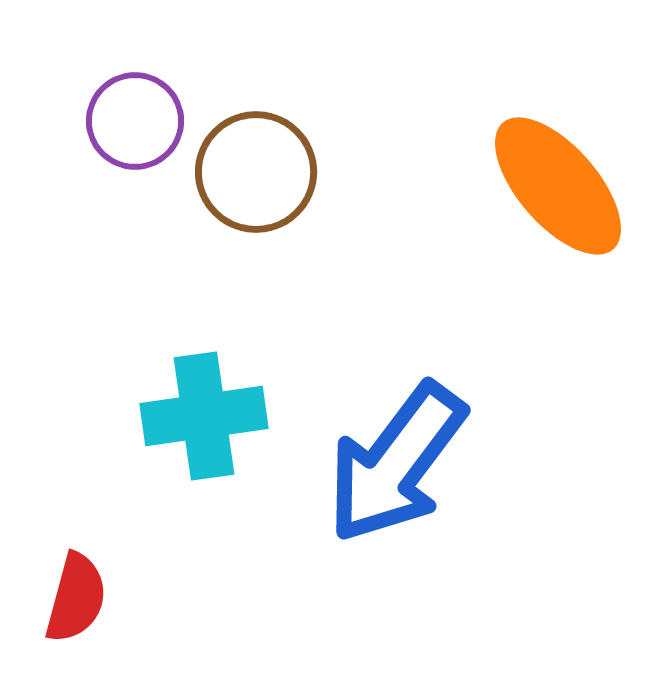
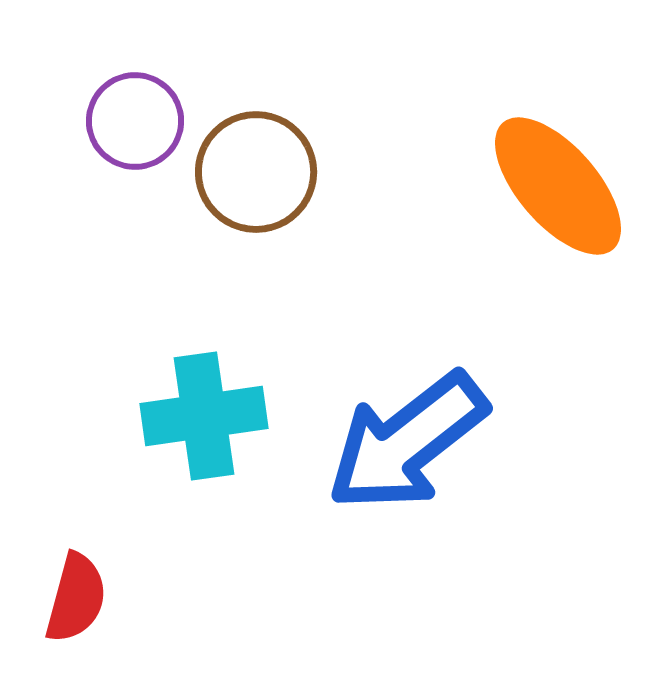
blue arrow: moved 11 px right, 21 px up; rotated 15 degrees clockwise
